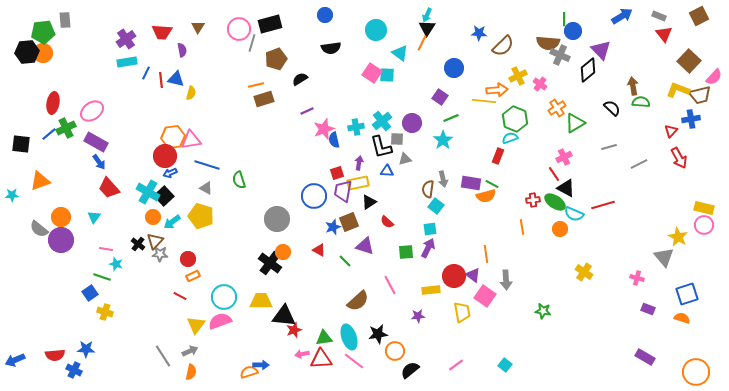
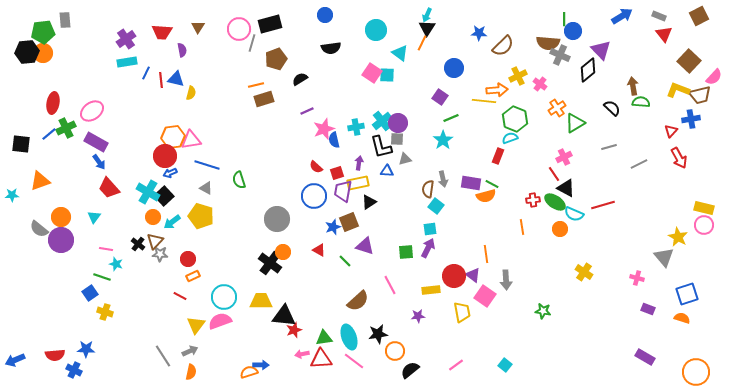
purple circle at (412, 123): moved 14 px left
red semicircle at (387, 222): moved 71 px left, 55 px up
